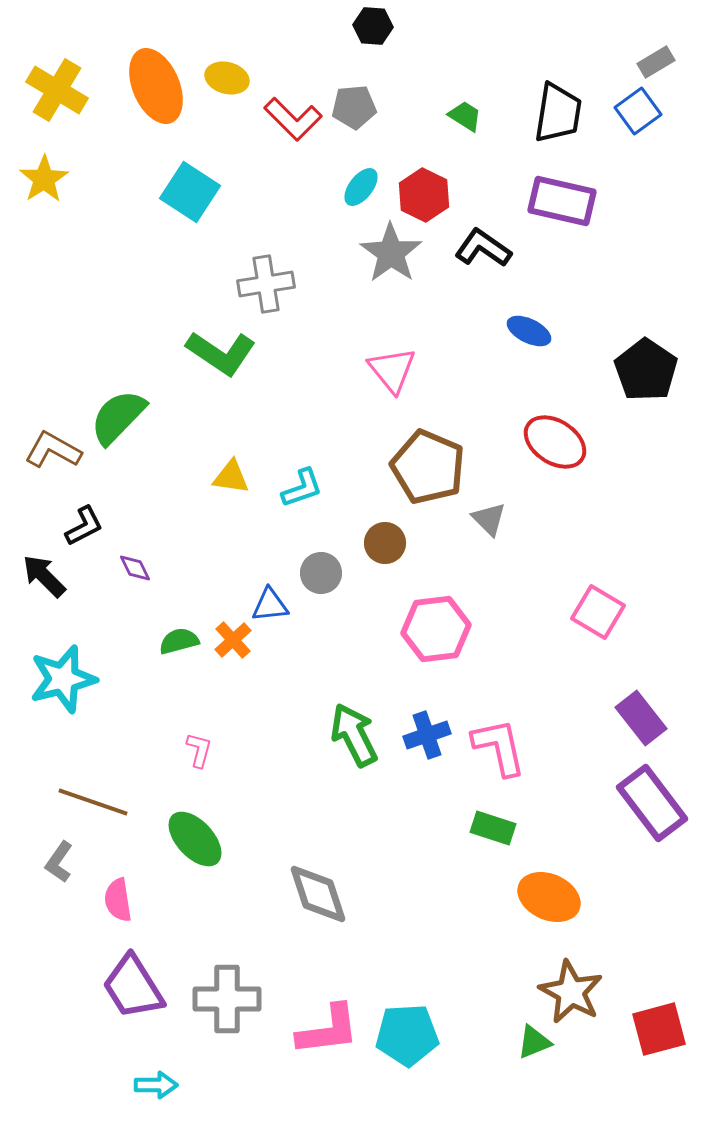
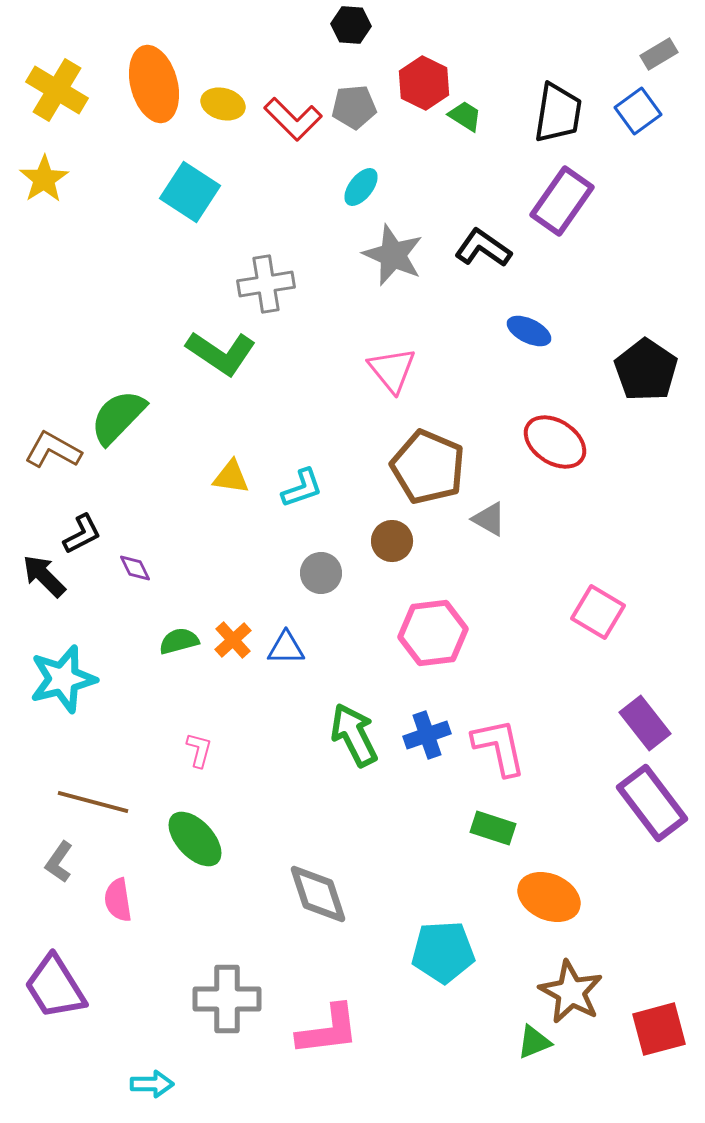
black hexagon at (373, 26): moved 22 px left, 1 px up
gray rectangle at (656, 62): moved 3 px right, 8 px up
yellow ellipse at (227, 78): moved 4 px left, 26 px down
orange ellipse at (156, 86): moved 2 px left, 2 px up; rotated 8 degrees clockwise
red hexagon at (424, 195): moved 112 px up
purple rectangle at (562, 201): rotated 68 degrees counterclockwise
gray star at (391, 253): moved 2 px right, 2 px down; rotated 12 degrees counterclockwise
gray triangle at (489, 519): rotated 15 degrees counterclockwise
black L-shape at (84, 526): moved 2 px left, 8 px down
brown circle at (385, 543): moved 7 px right, 2 px up
blue triangle at (270, 605): moved 16 px right, 43 px down; rotated 6 degrees clockwise
pink hexagon at (436, 629): moved 3 px left, 4 px down
purple rectangle at (641, 718): moved 4 px right, 5 px down
brown line at (93, 802): rotated 4 degrees counterclockwise
purple trapezoid at (133, 987): moved 78 px left
cyan pentagon at (407, 1035): moved 36 px right, 83 px up
cyan arrow at (156, 1085): moved 4 px left, 1 px up
